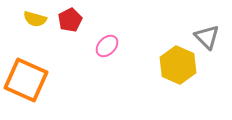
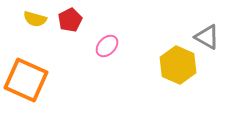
gray triangle: rotated 16 degrees counterclockwise
